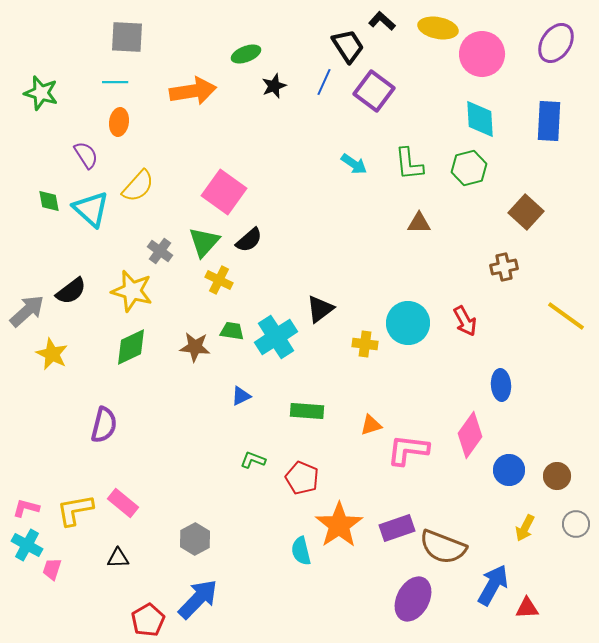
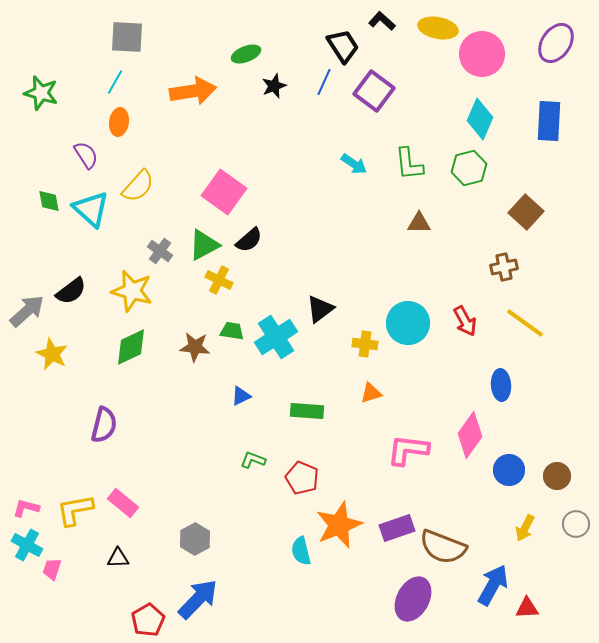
black trapezoid at (348, 46): moved 5 px left
cyan line at (115, 82): rotated 60 degrees counterclockwise
cyan diamond at (480, 119): rotated 27 degrees clockwise
green triangle at (204, 242): moved 3 px down; rotated 20 degrees clockwise
yellow line at (566, 316): moved 41 px left, 7 px down
orange triangle at (371, 425): moved 32 px up
orange star at (339, 525): rotated 12 degrees clockwise
